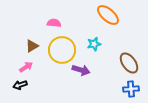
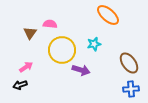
pink semicircle: moved 4 px left, 1 px down
brown triangle: moved 2 px left, 13 px up; rotated 24 degrees counterclockwise
